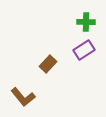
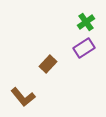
green cross: rotated 36 degrees counterclockwise
purple rectangle: moved 2 px up
